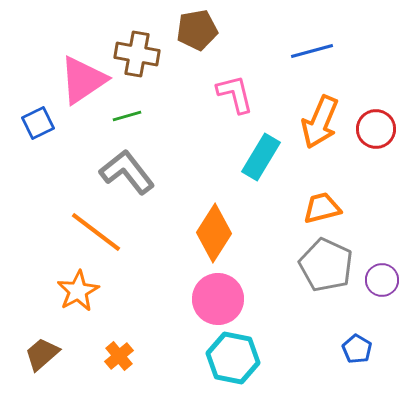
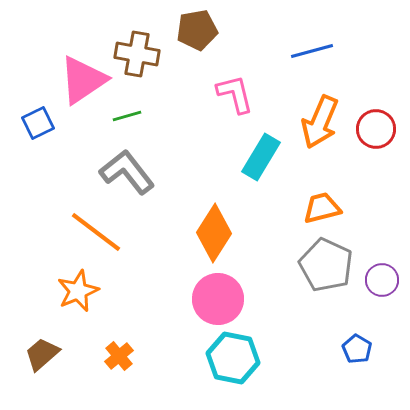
orange star: rotated 6 degrees clockwise
